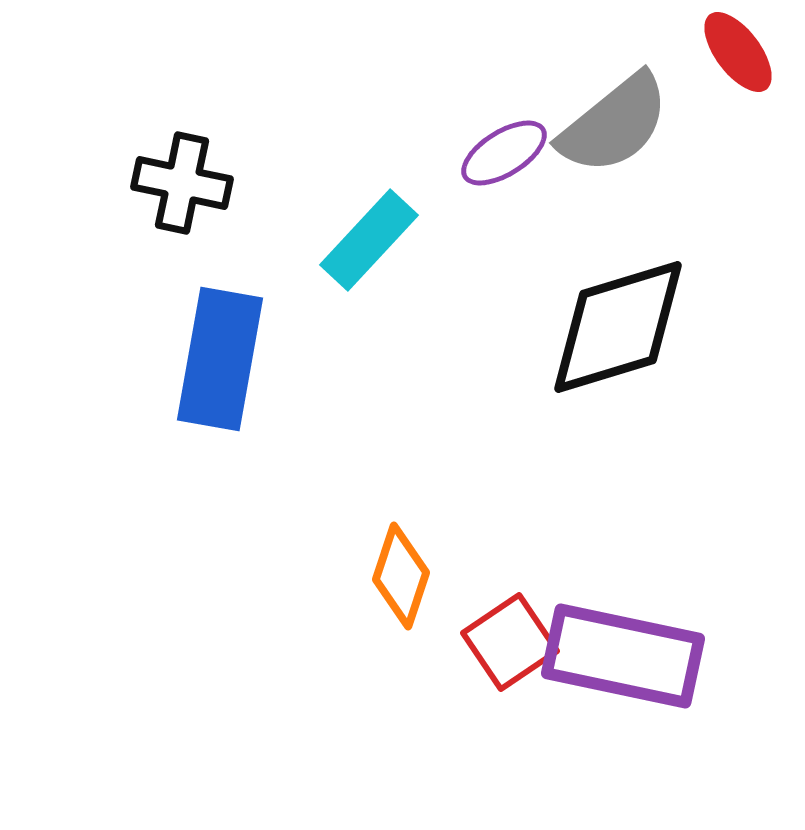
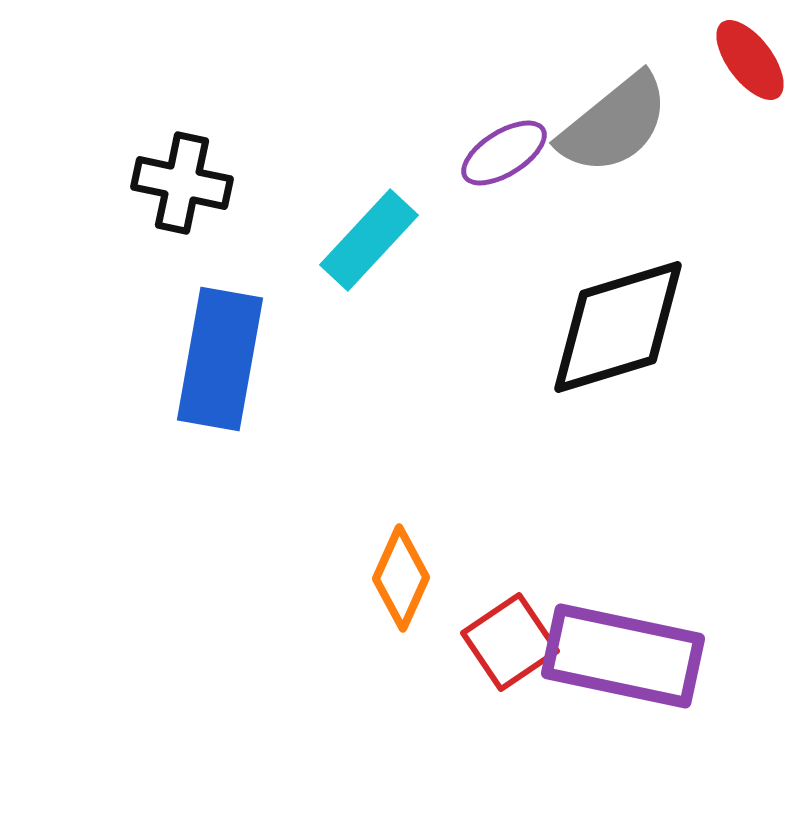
red ellipse: moved 12 px right, 8 px down
orange diamond: moved 2 px down; rotated 6 degrees clockwise
